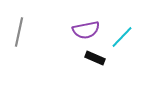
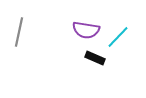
purple semicircle: rotated 20 degrees clockwise
cyan line: moved 4 px left
